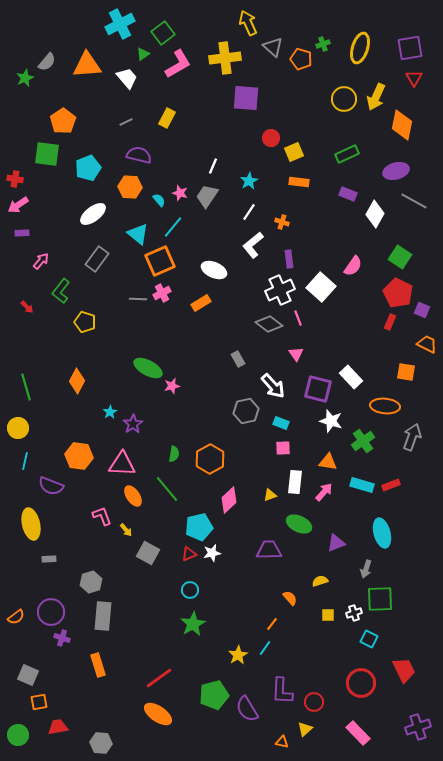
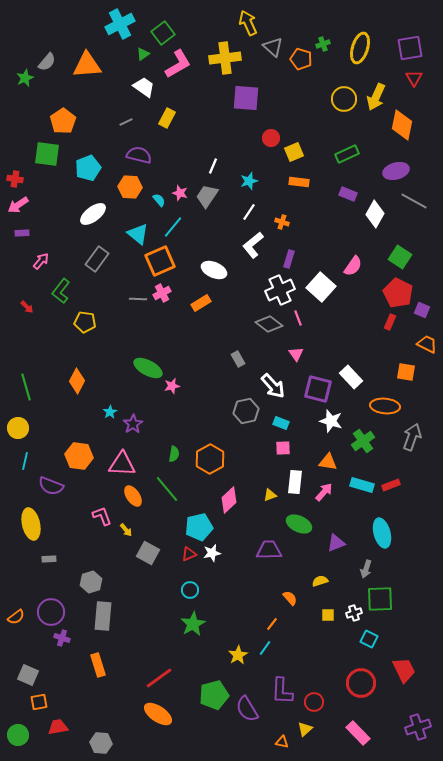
white trapezoid at (127, 78): moved 17 px right, 9 px down; rotated 15 degrees counterclockwise
cyan star at (249, 181): rotated 12 degrees clockwise
purple rectangle at (289, 259): rotated 24 degrees clockwise
yellow pentagon at (85, 322): rotated 10 degrees counterclockwise
